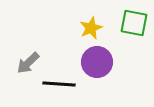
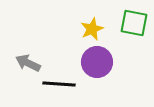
yellow star: moved 1 px right, 1 px down
gray arrow: rotated 70 degrees clockwise
